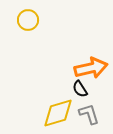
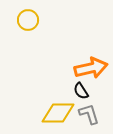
black semicircle: moved 1 px right, 2 px down
yellow diamond: rotated 16 degrees clockwise
